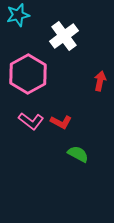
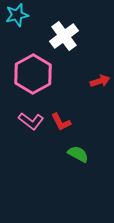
cyan star: moved 1 px left
pink hexagon: moved 5 px right
red arrow: rotated 60 degrees clockwise
red L-shape: rotated 35 degrees clockwise
